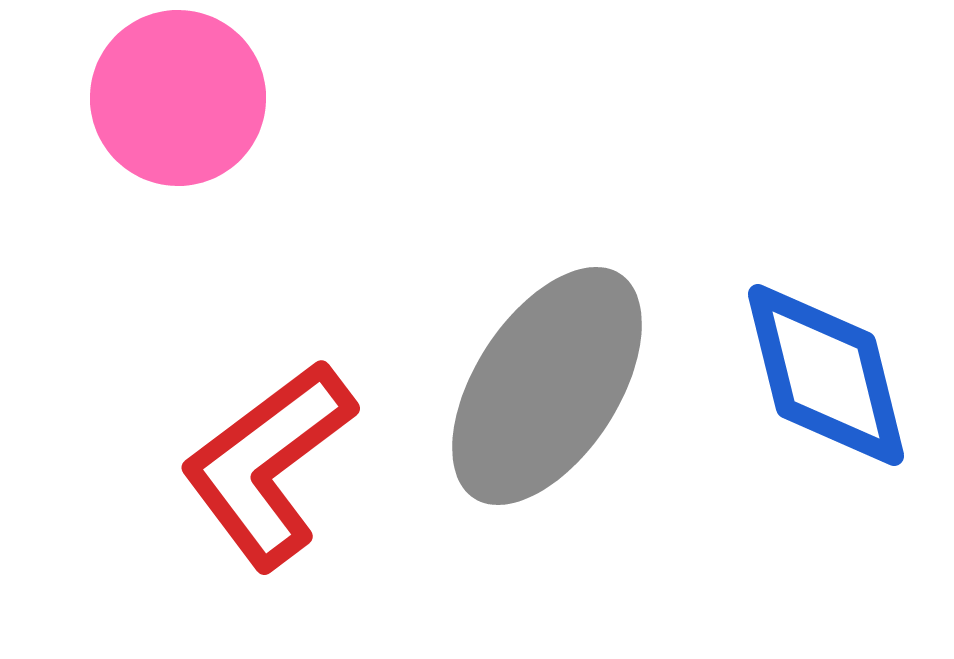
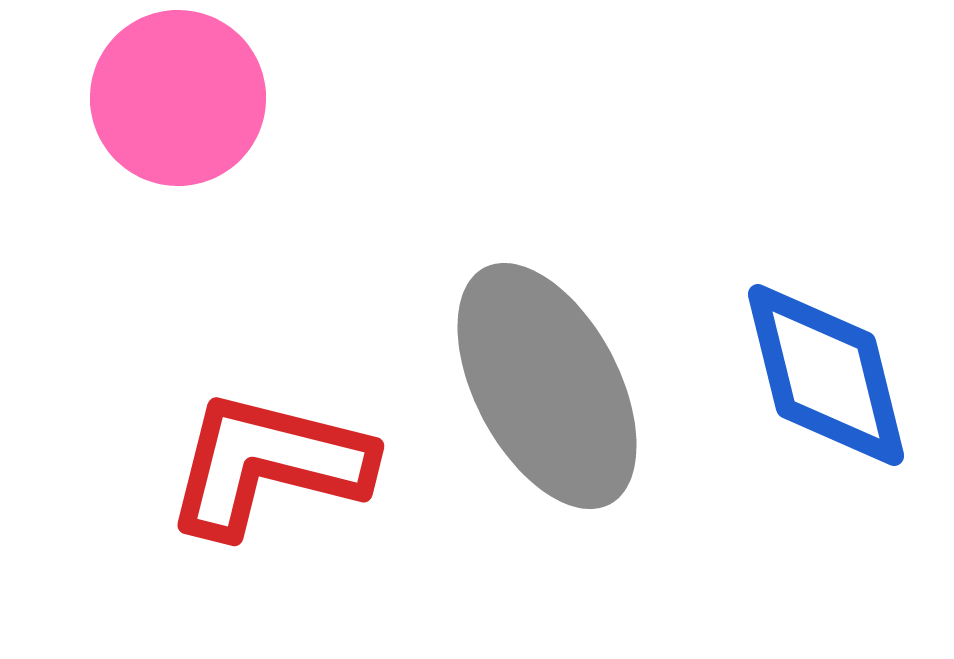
gray ellipse: rotated 61 degrees counterclockwise
red L-shape: rotated 51 degrees clockwise
